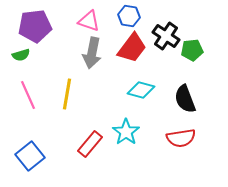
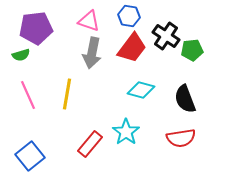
purple pentagon: moved 1 px right, 2 px down
